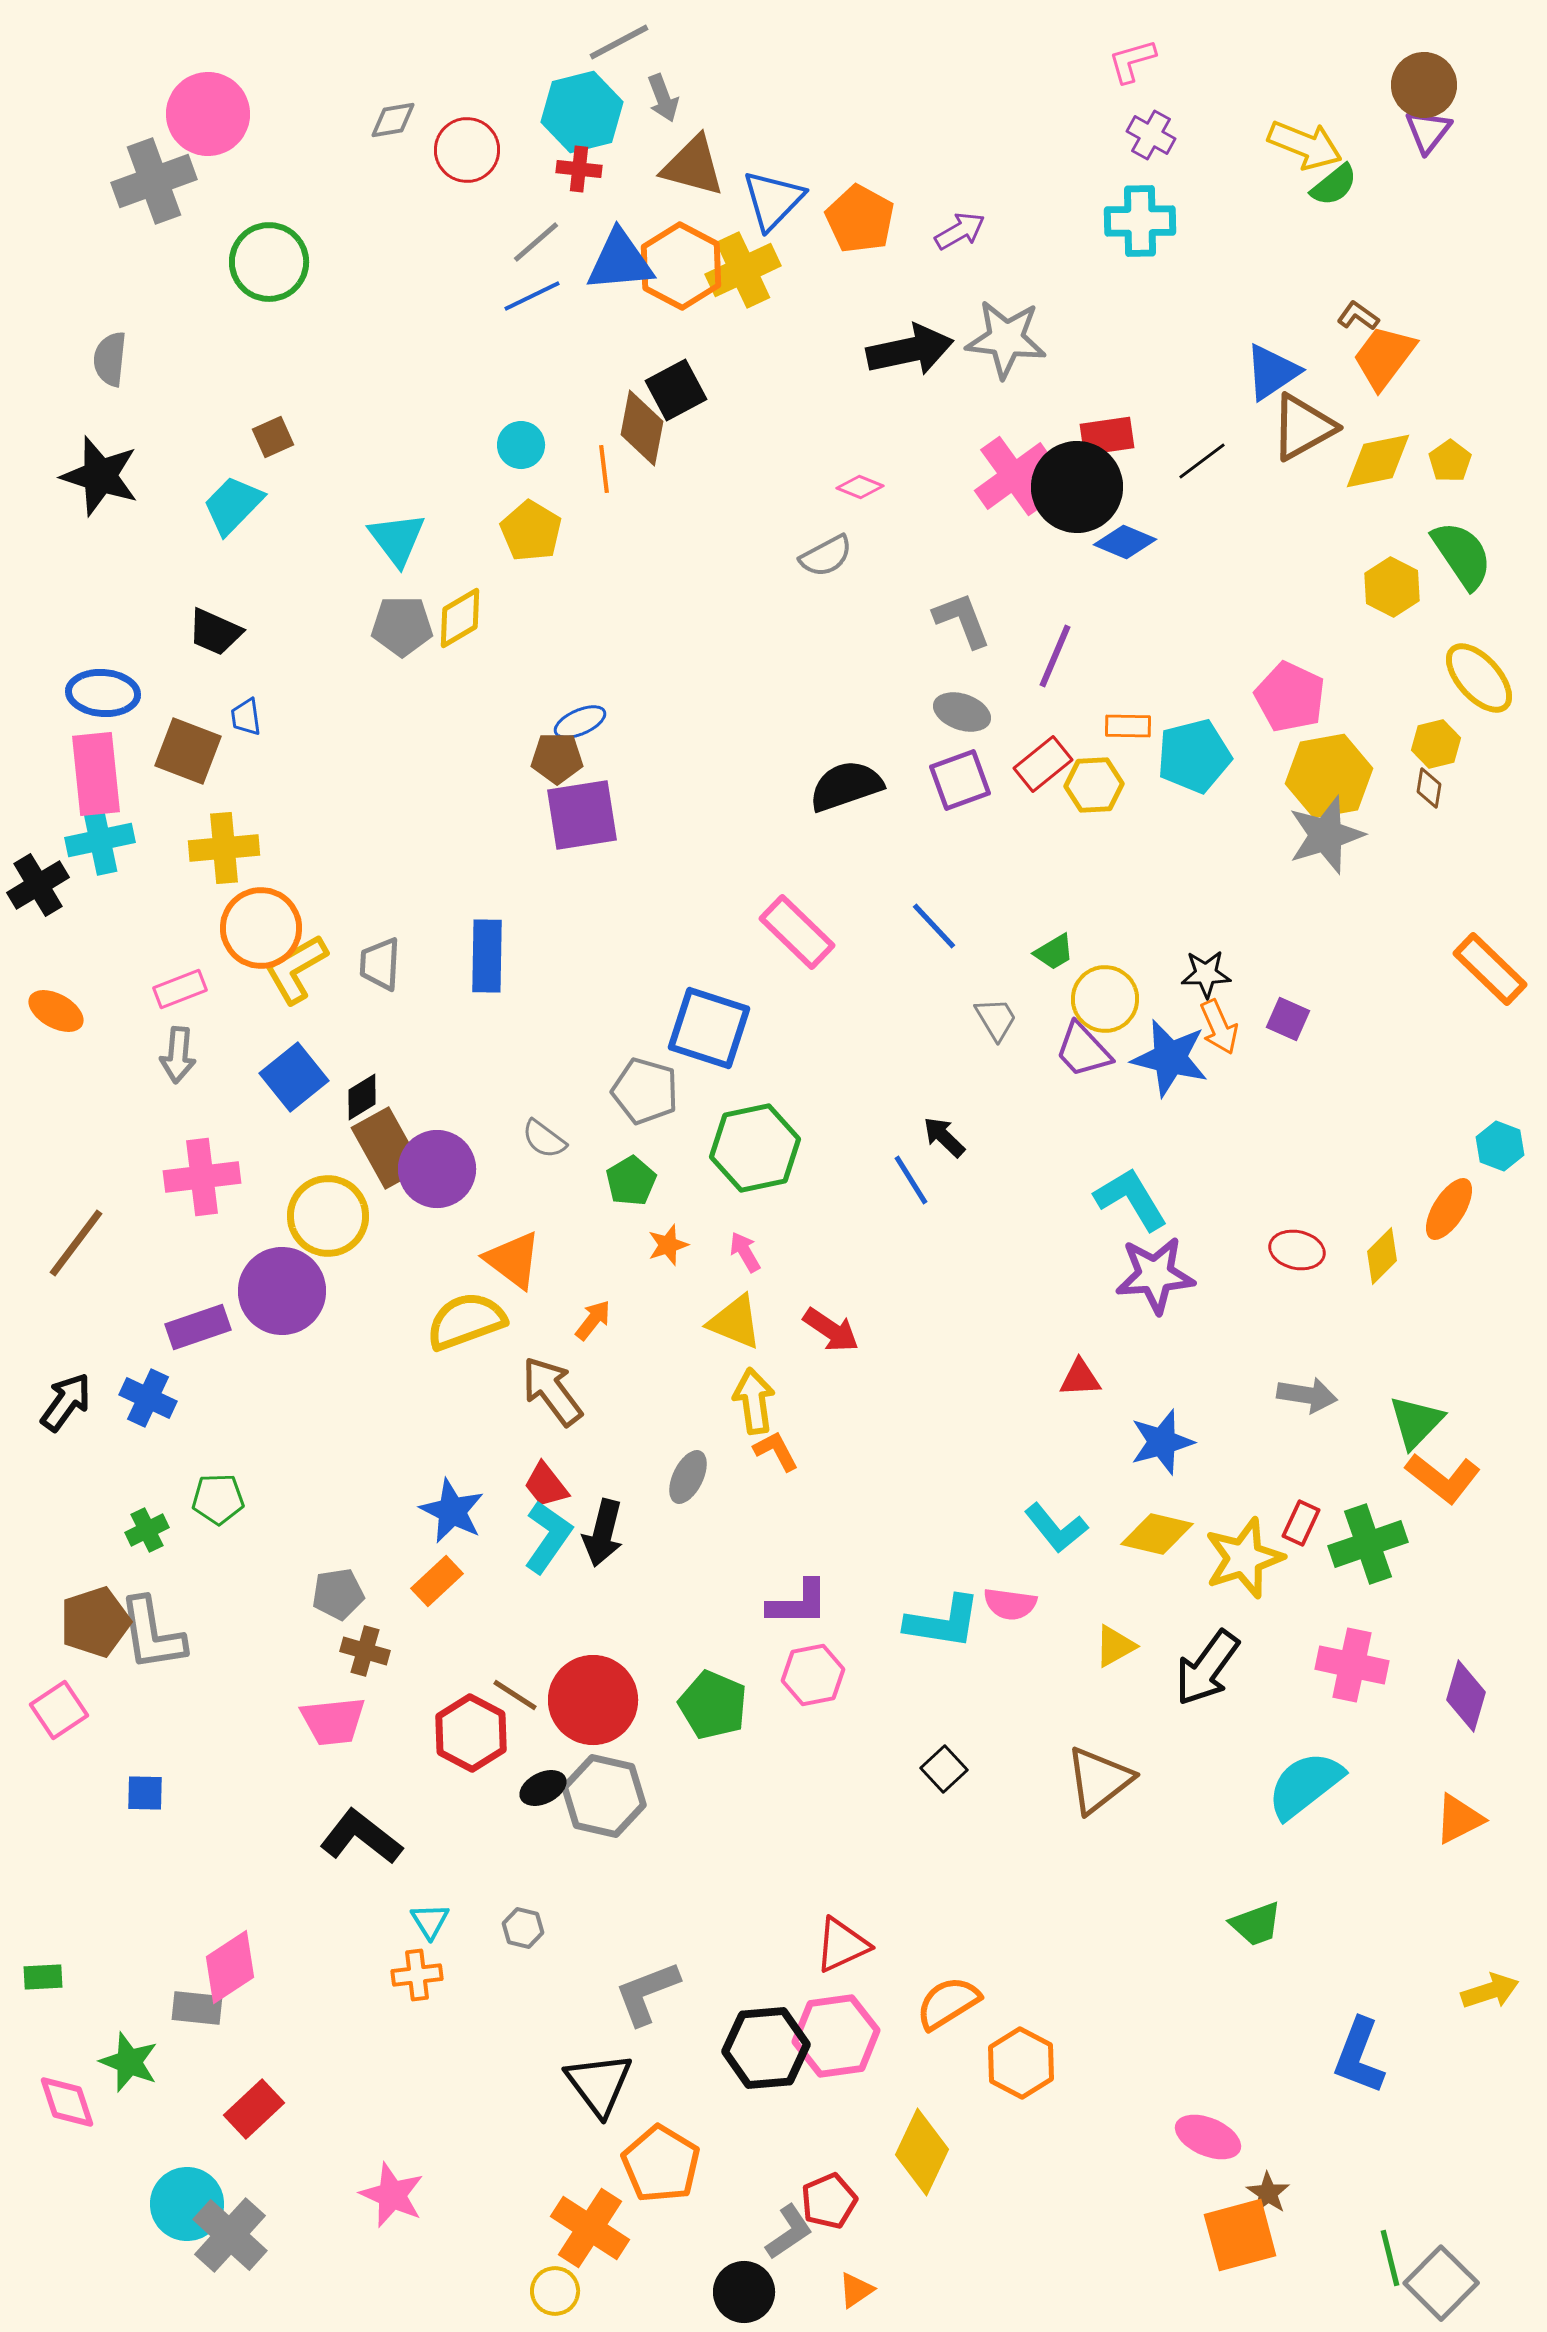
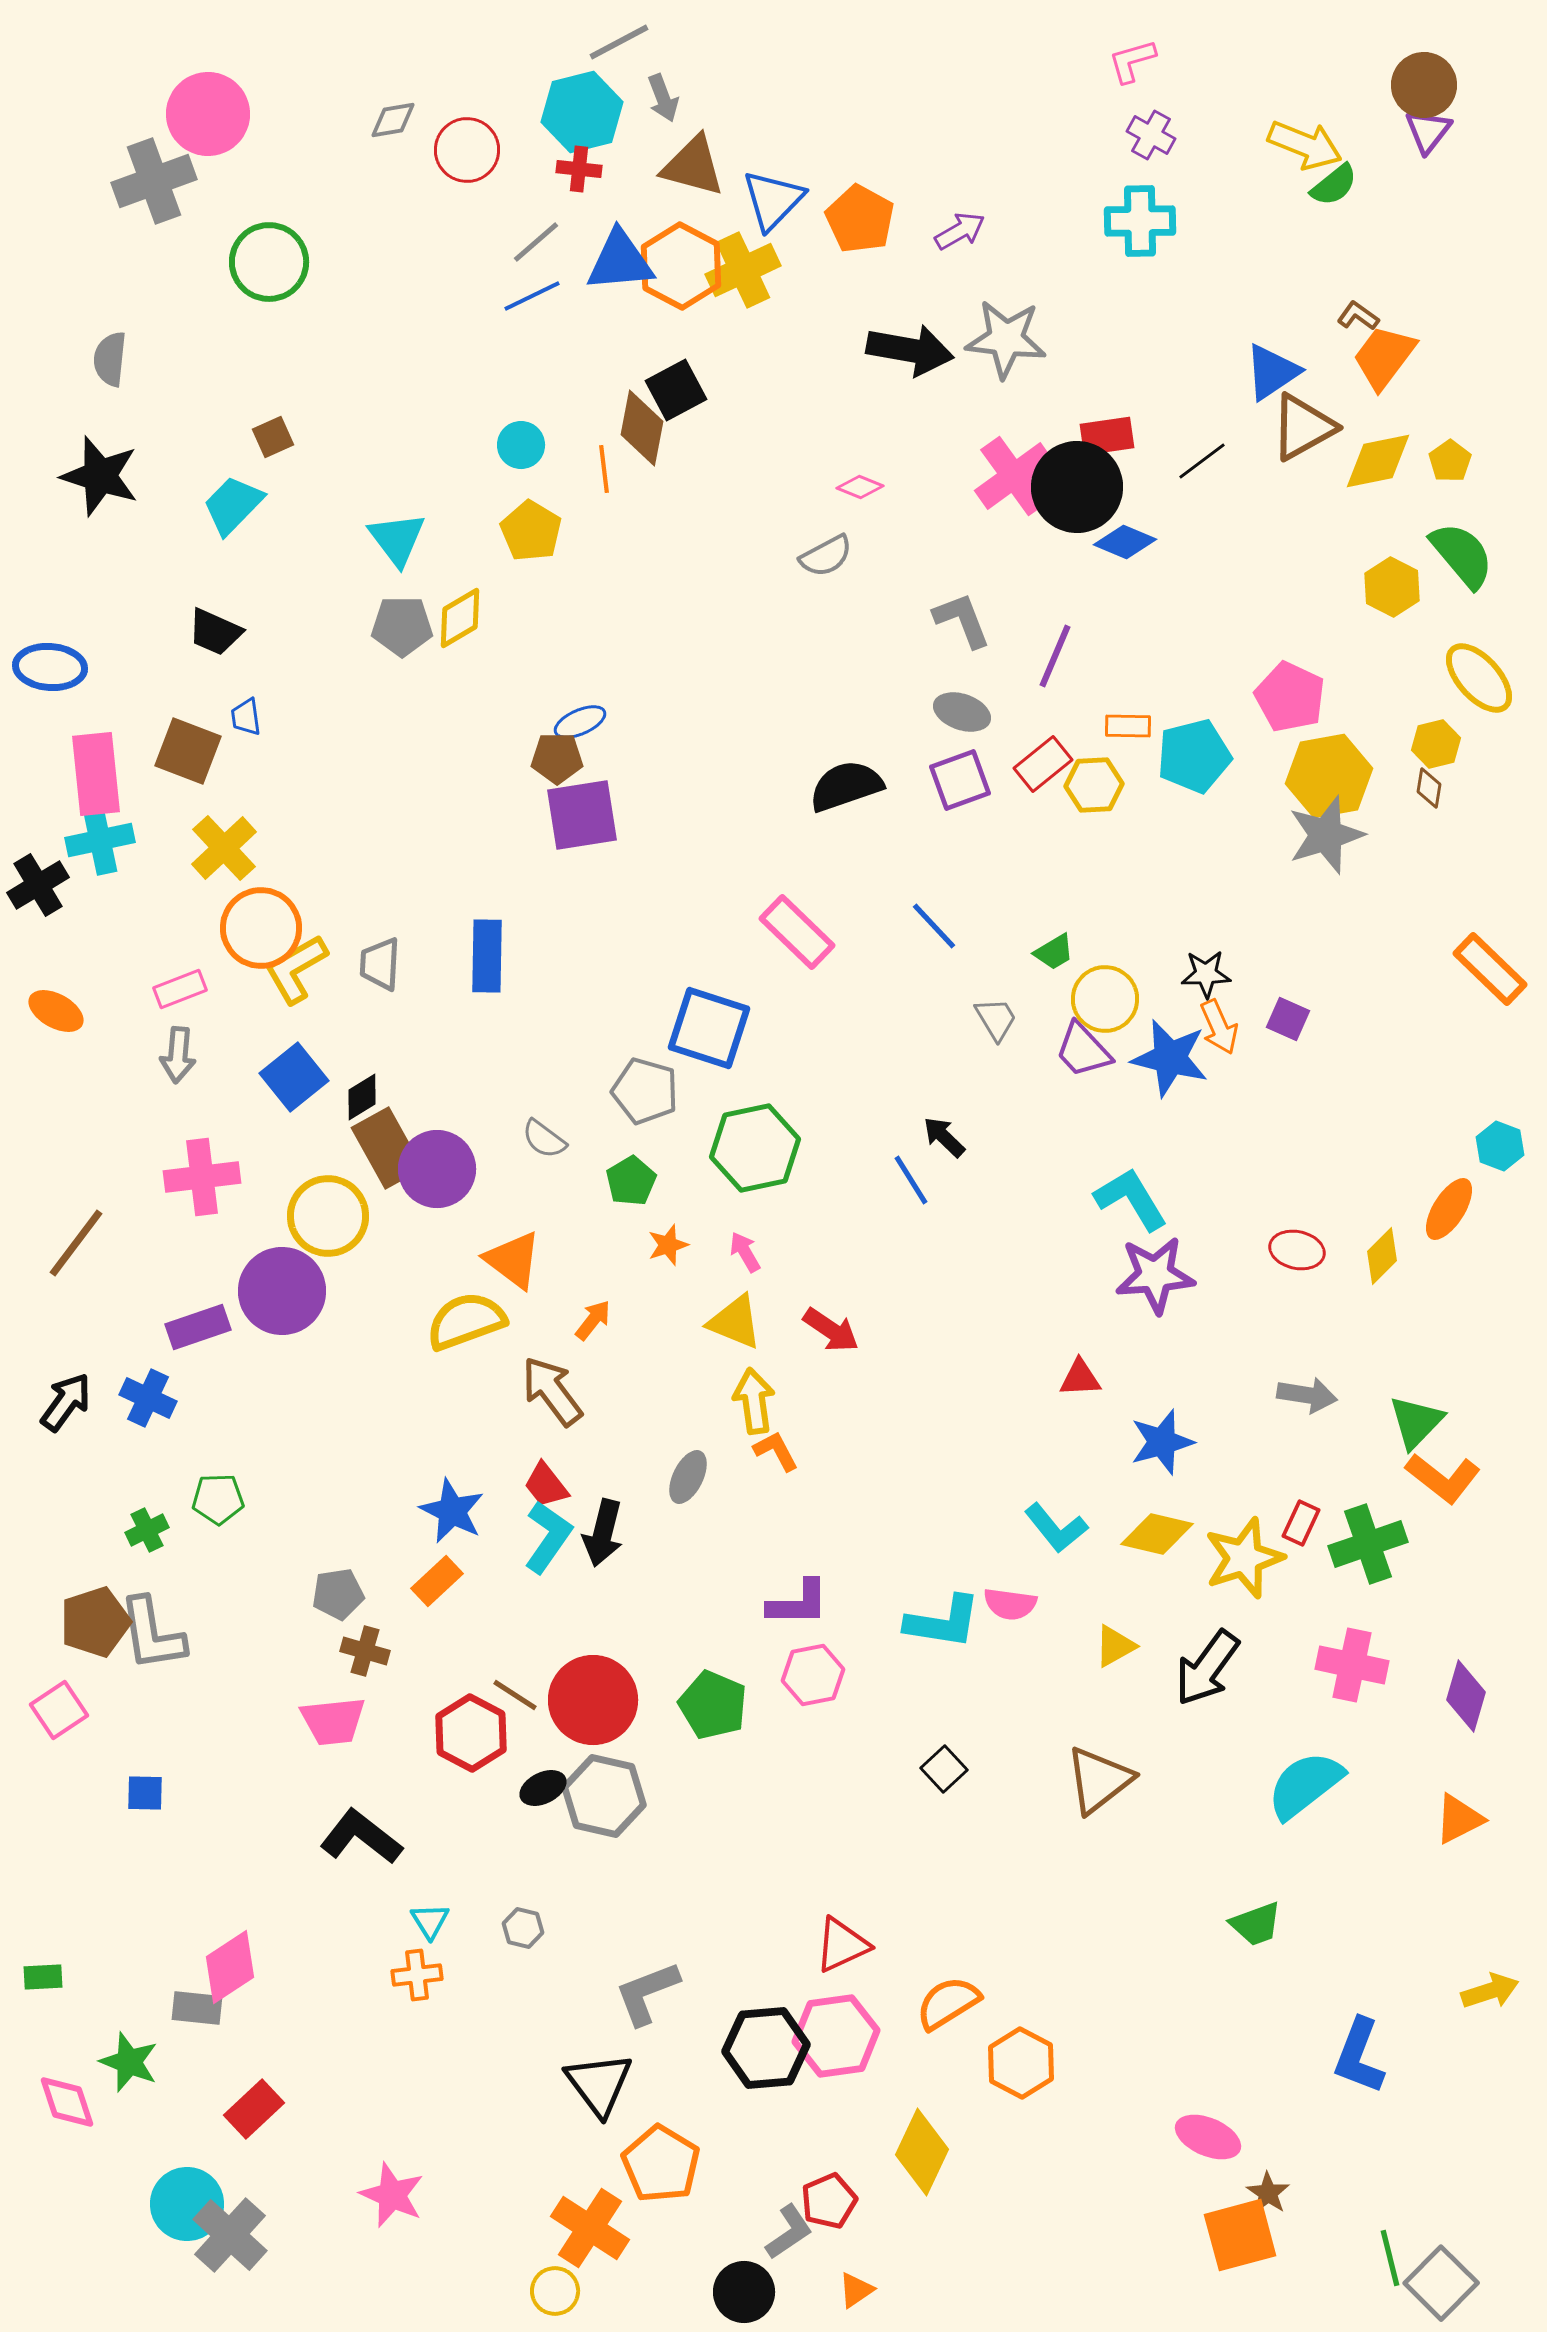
black arrow at (910, 350): rotated 22 degrees clockwise
green semicircle at (1462, 555): rotated 6 degrees counterclockwise
blue ellipse at (103, 693): moved 53 px left, 26 px up
yellow cross at (224, 848): rotated 38 degrees counterclockwise
